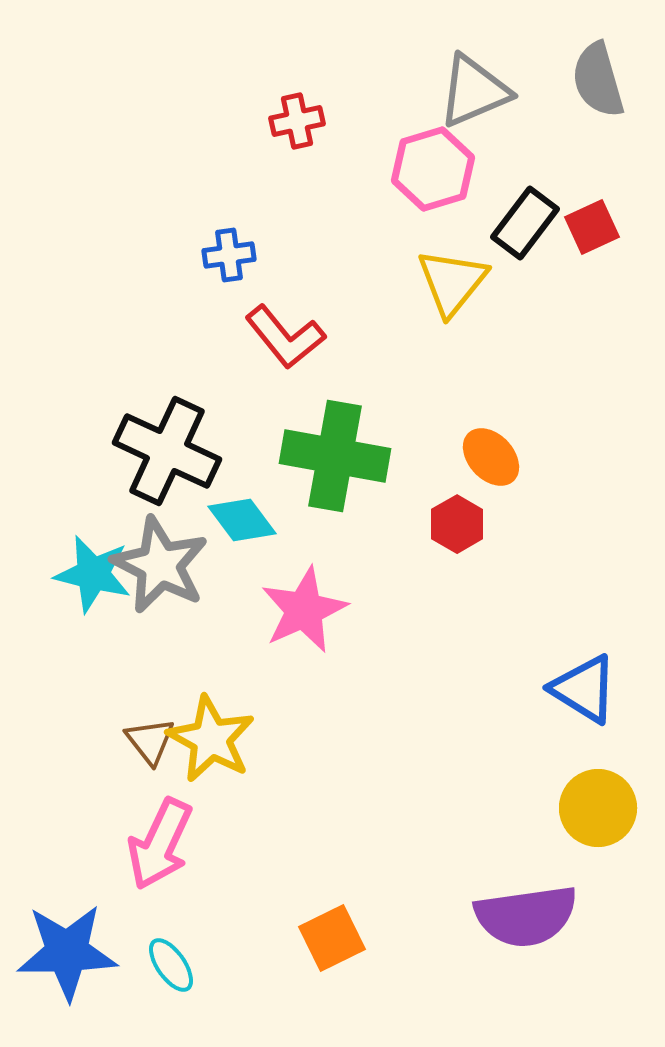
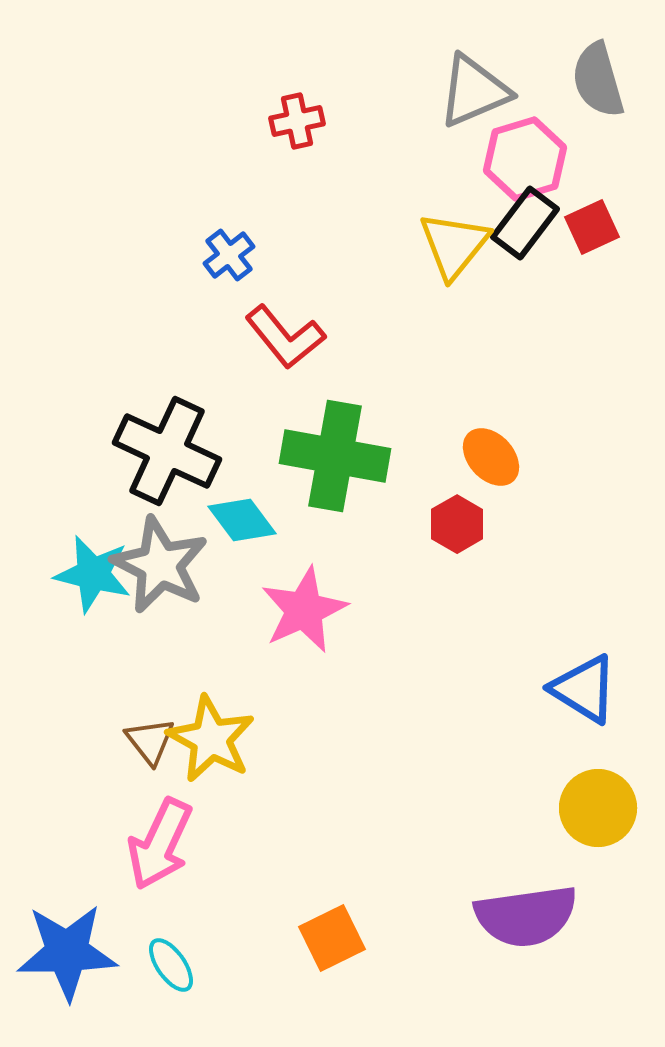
pink hexagon: moved 92 px right, 10 px up
blue cross: rotated 30 degrees counterclockwise
yellow triangle: moved 2 px right, 37 px up
